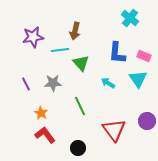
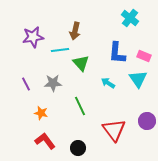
orange star: rotated 16 degrees counterclockwise
red L-shape: moved 6 px down
